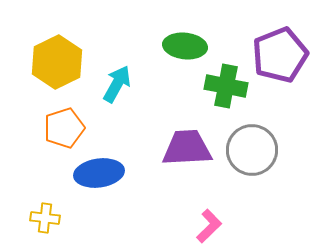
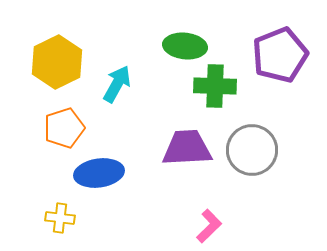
green cross: moved 11 px left; rotated 9 degrees counterclockwise
yellow cross: moved 15 px right
